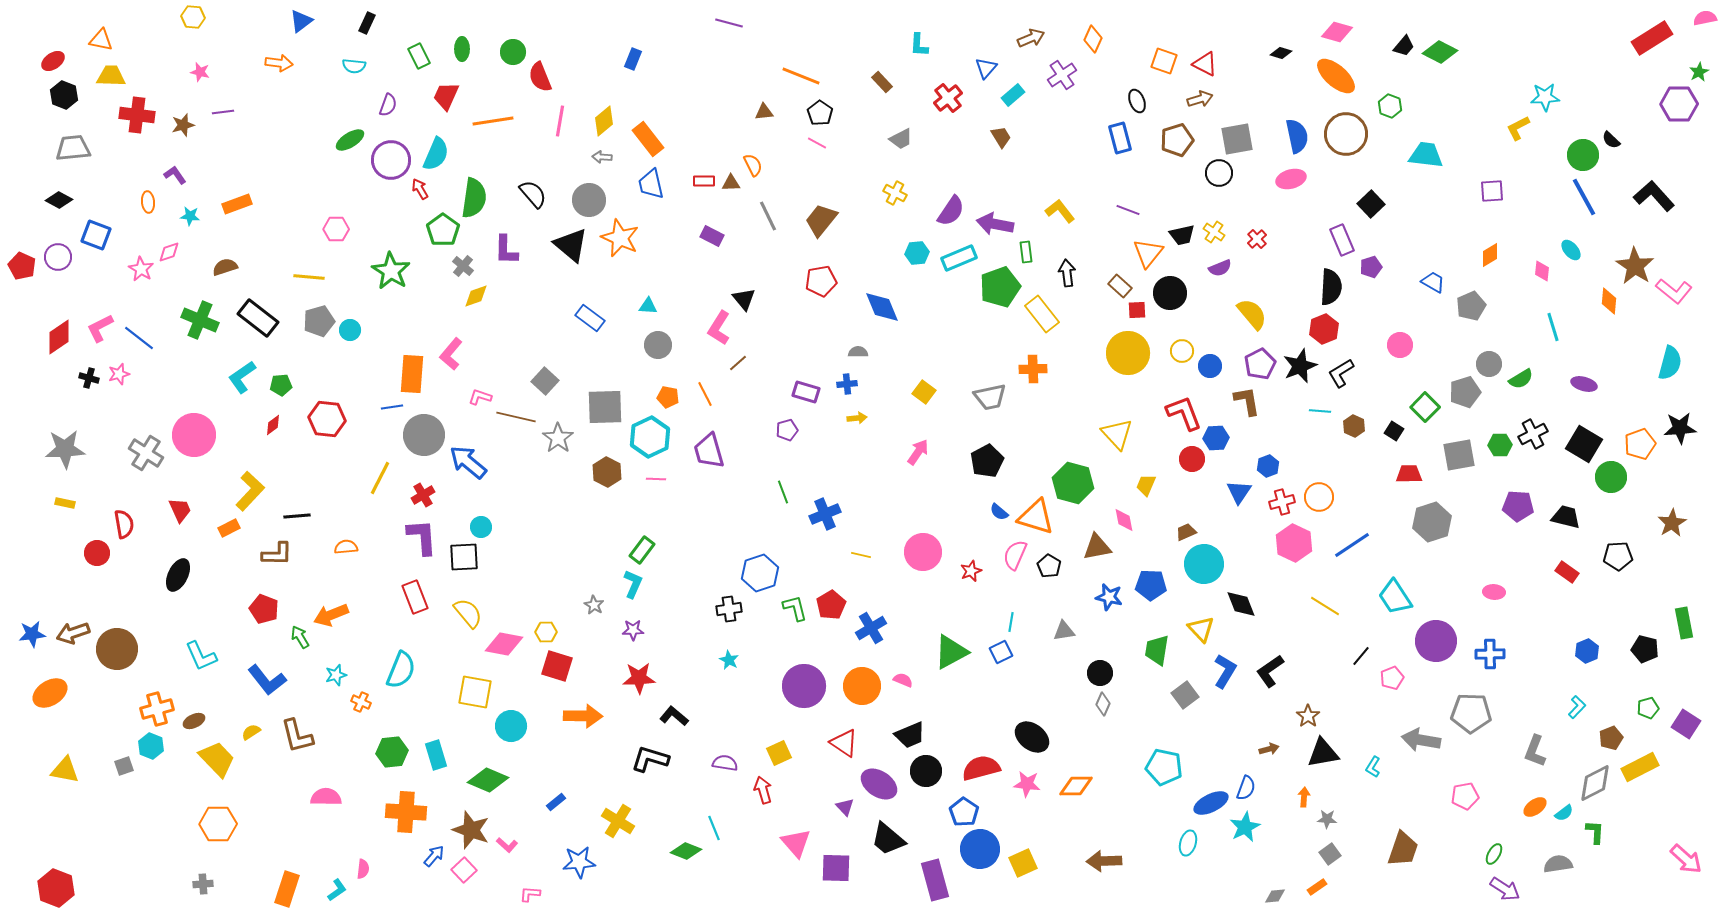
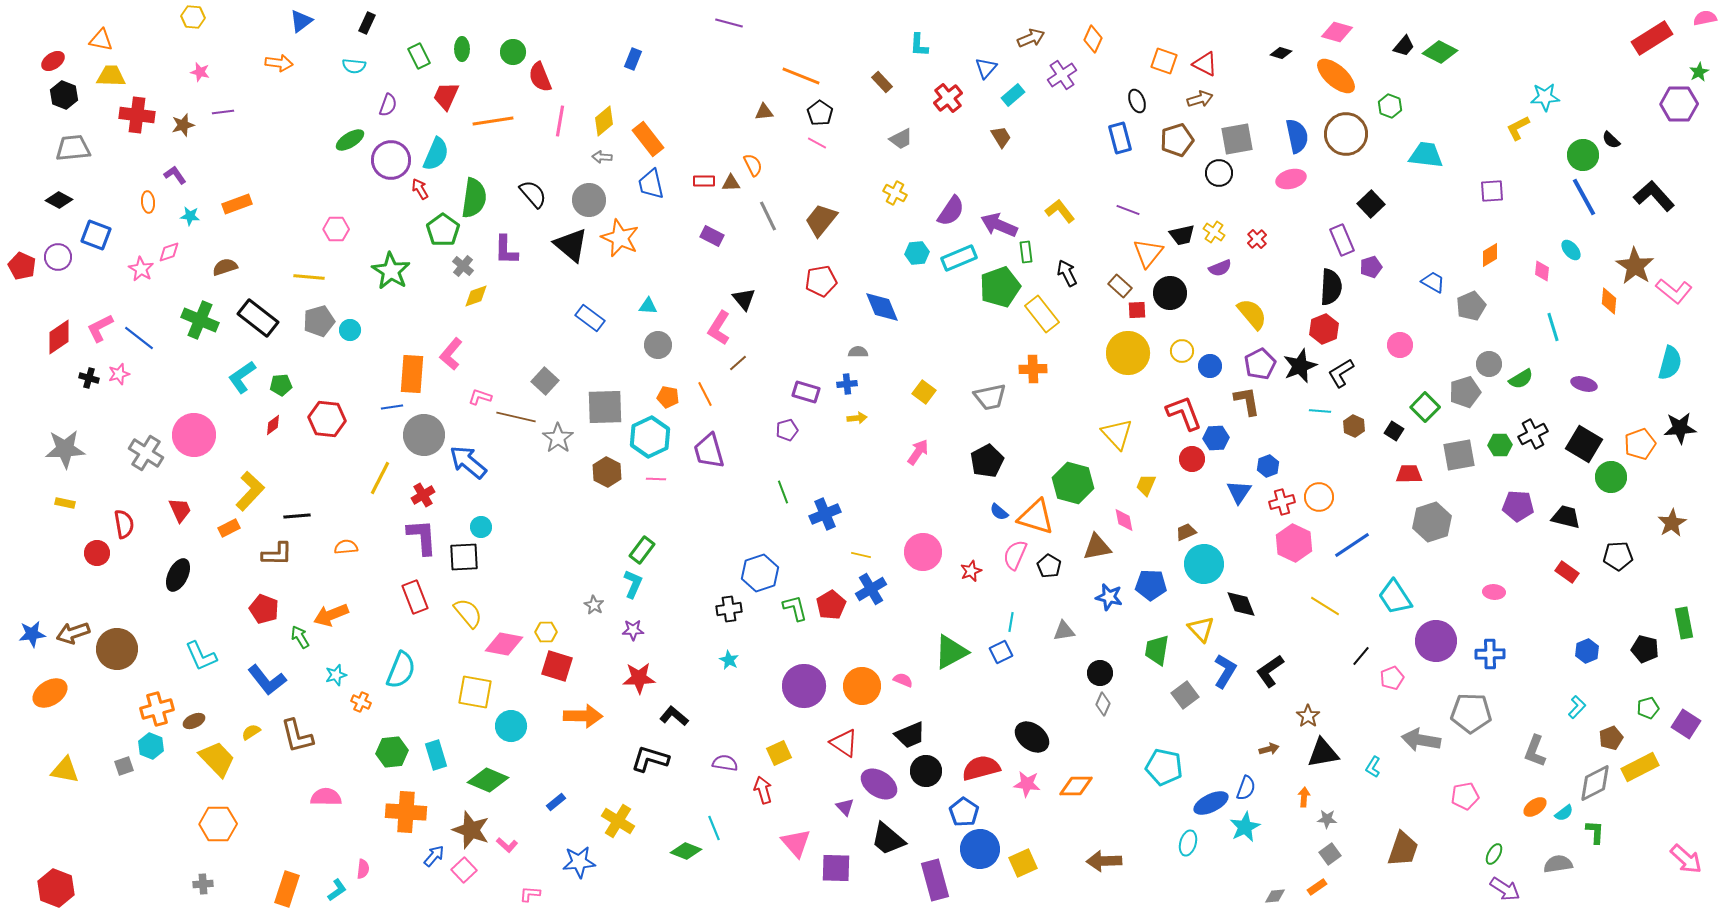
purple arrow at (995, 224): moved 4 px right, 1 px down; rotated 12 degrees clockwise
black arrow at (1067, 273): rotated 20 degrees counterclockwise
blue cross at (871, 628): moved 39 px up
